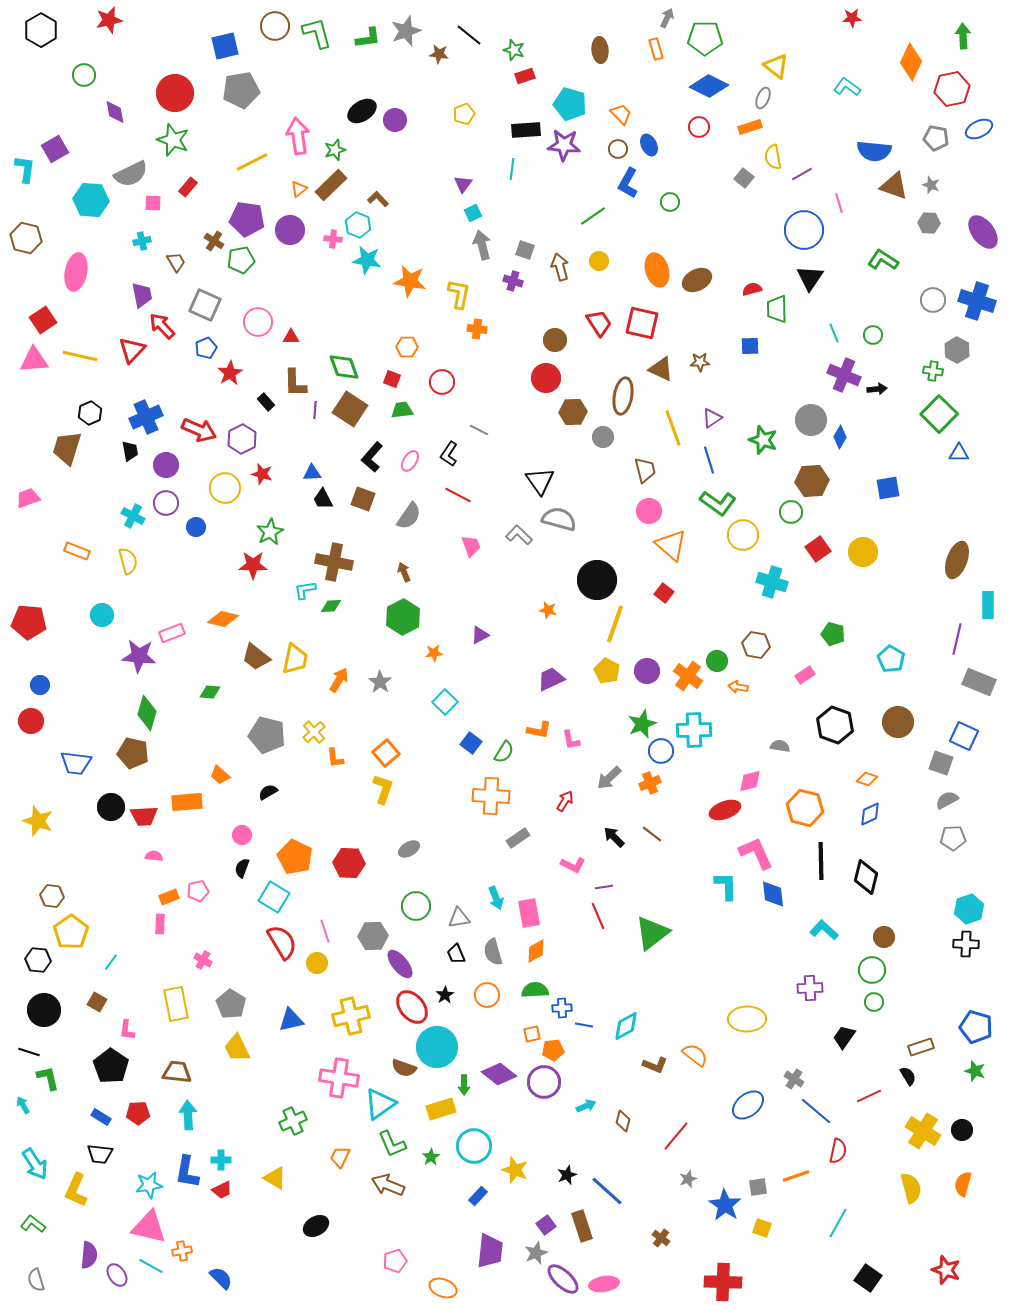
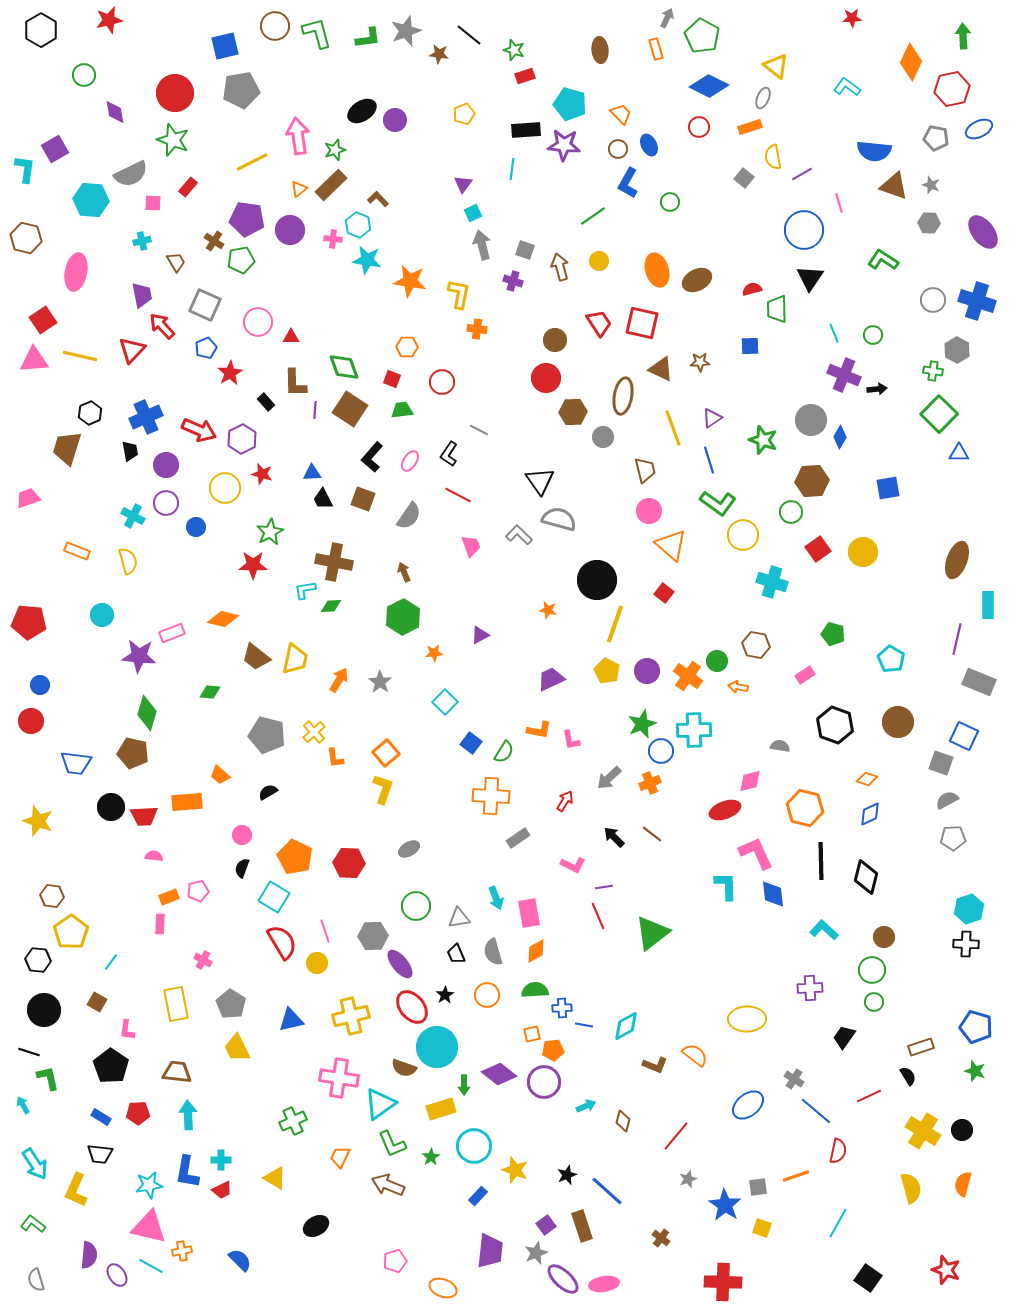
green pentagon at (705, 38): moved 3 px left, 2 px up; rotated 28 degrees clockwise
blue semicircle at (221, 1278): moved 19 px right, 18 px up
